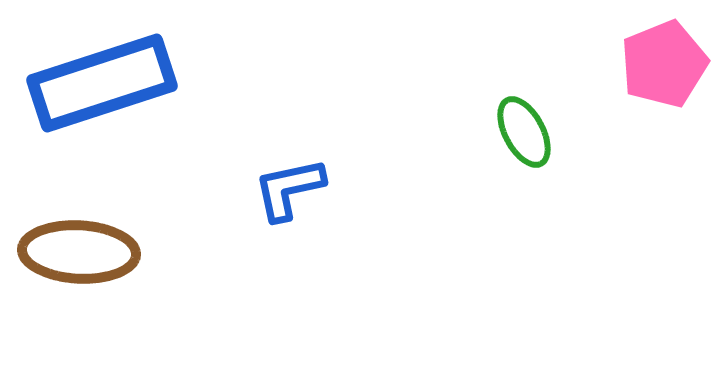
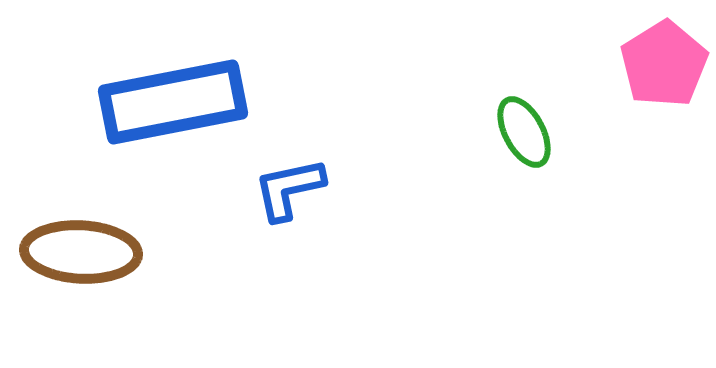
pink pentagon: rotated 10 degrees counterclockwise
blue rectangle: moved 71 px right, 19 px down; rotated 7 degrees clockwise
brown ellipse: moved 2 px right
